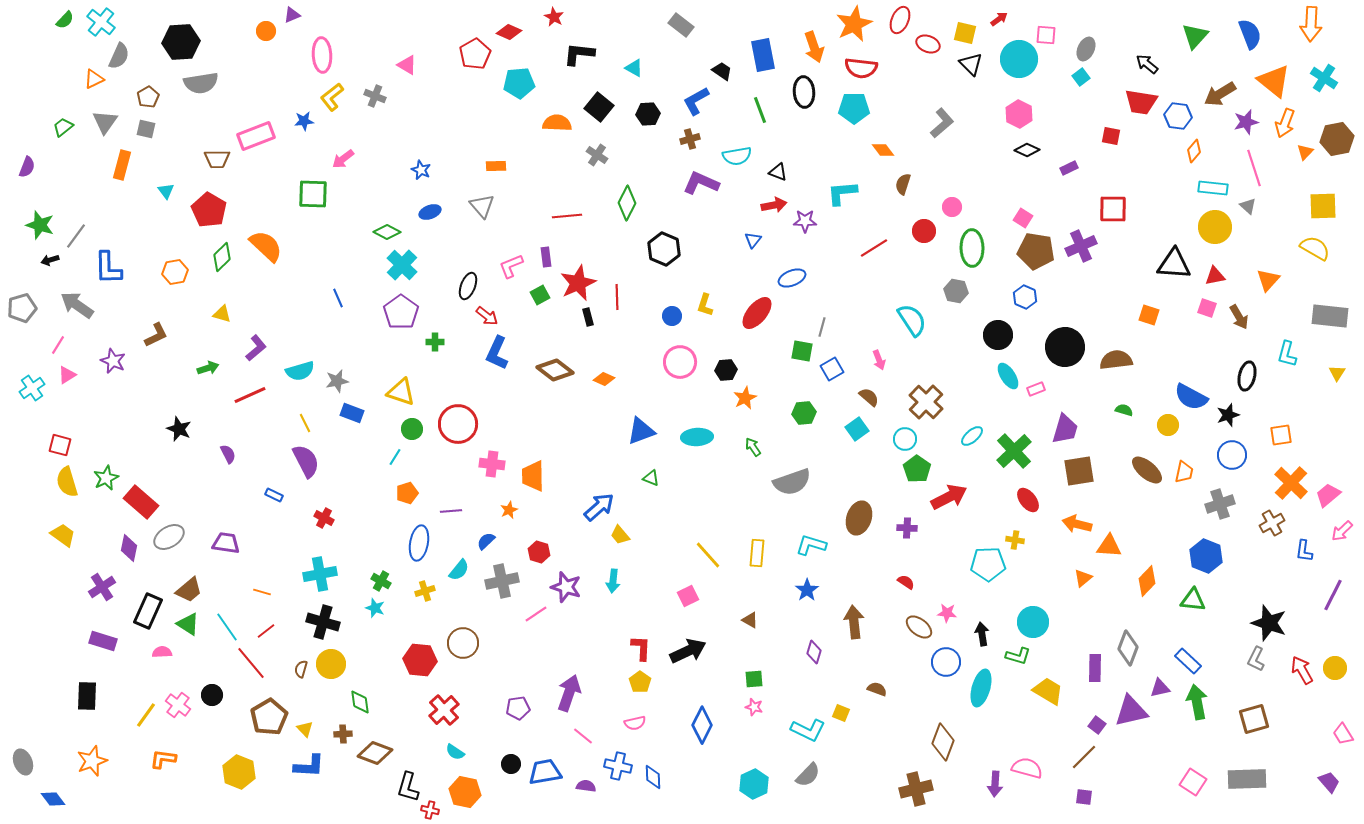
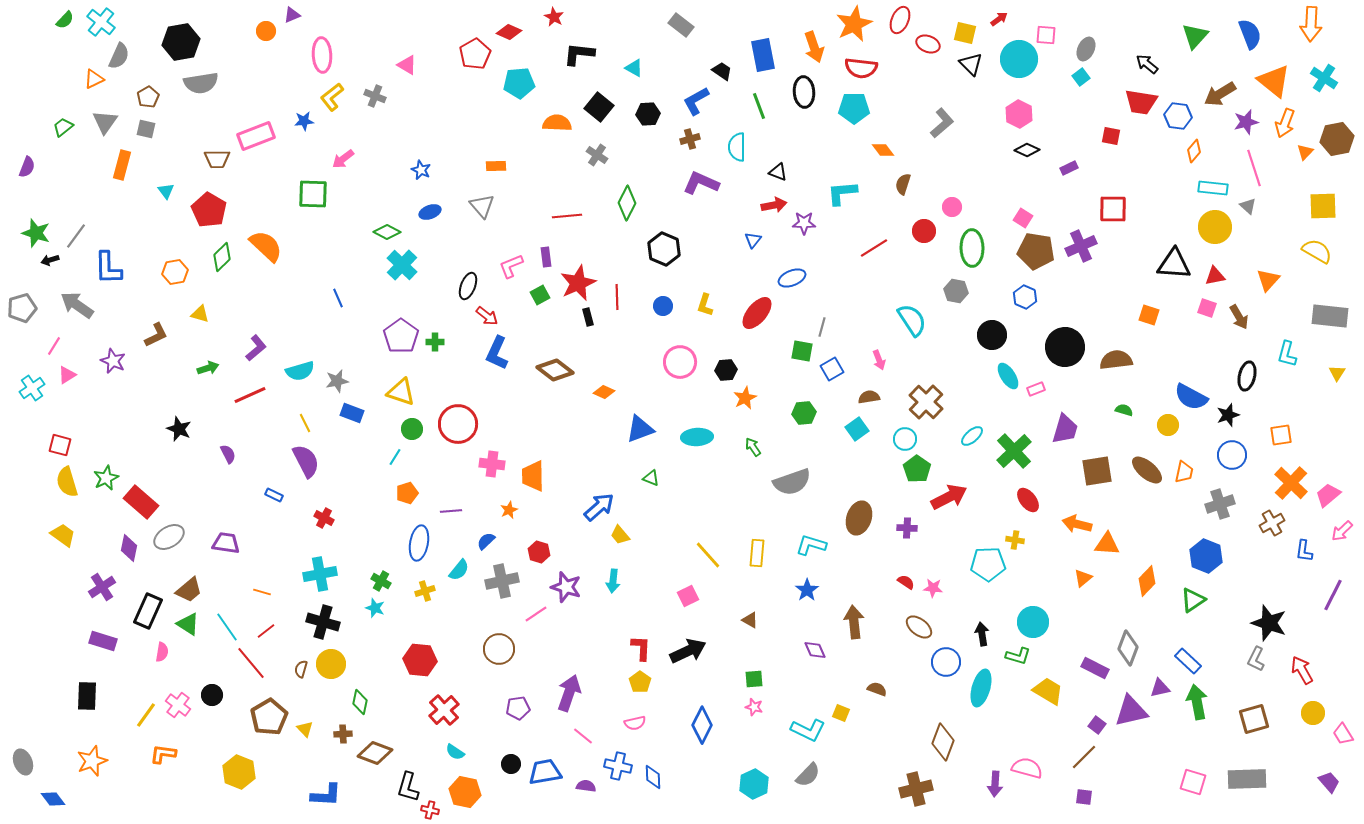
black hexagon at (181, 42): rotated 6 degrees counterclockwise
green line at (760, 110): moved 1 px left, 4 px up
cyan semicircle at (737, 156): moved 9 px up; rotated 100 degrees clockwise
purple star at (805, 221): moved 1 px left, 2 px down
green star at (40, 225): moved 4 px left, 8 px down
yellow semicircle at (1315, 248): moved 2 px right, 3 px down
purple pentagon at (401, 312): moved 24 px down
yellow triangle at (222, 314): moved 22 px left
blue circle at (672, 316): moved 9 px left, 10 px up
black circle at (998, 335): moved 6 px left
pink line at (58, 345): moved 4 px left, 1 px down
orange diamond at (604, 379): moved 13 px down
brown semicircle at (869, 397): rotated 50 degrees counterclockwise
blue triangle at (641, 431): moved 1 px left, 2 px up
brown square at (1079, 471): moved 18 px right
orange triangle at (1109, 546): moved 2 px left, 2 px up
green triangle at (1193, 600): rotated 40 degrees counterclockwise
pink star at (947, 613): moved 14 px left, 25 px up
brown circle at (463, 643): moved 36 px right, 6 px down
pink semicircle at (162, 652): rotated 102 degrees clockwise
purple diamond at (814, 652): moved 1 px right, 2 px up; rotated 40 degrees counterclockwise
purple rectangle at (1095, 668): rotated 64 degrees counterclockwise
yellow circle at (1335, 668): moved 22 px left, 45 px down
green diamond at (360, 702): rotated 20 degrees clockwise
orange L-shape at (163, 759): moved 5 px up
blue L-shape at (309, 766): moved 17 px right, 29 px down
pink square at (1193, 782): rotated 16 degrees counterclockwise
